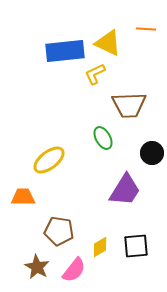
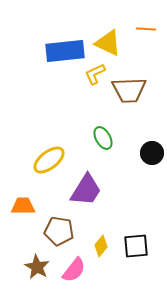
brown trapezoid: moved 15 px up
purple trapezoid: moved 39 px left
orange trapezoid: moved 9 px down
yellow diamond: moved 1 px right, 1 px up; rotated 20 degrees counterclockwise
